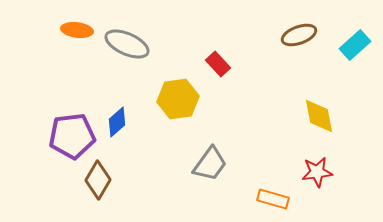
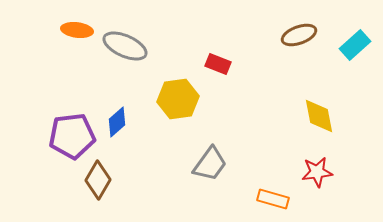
gray ellipse: moved 2 px left, 2 px down
red rectangle: rotated 25 degrees counterclockwise
